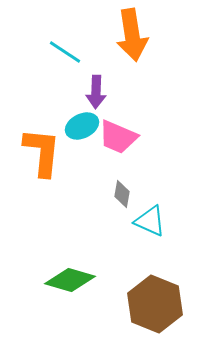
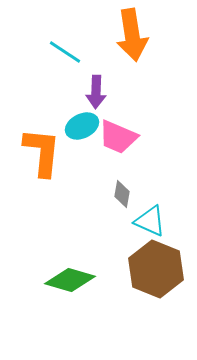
brown hexagon: moved 1 px right, 35 px up
